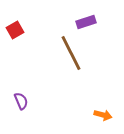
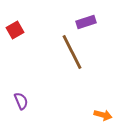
brown line: moved 1 px right, 1 px up
